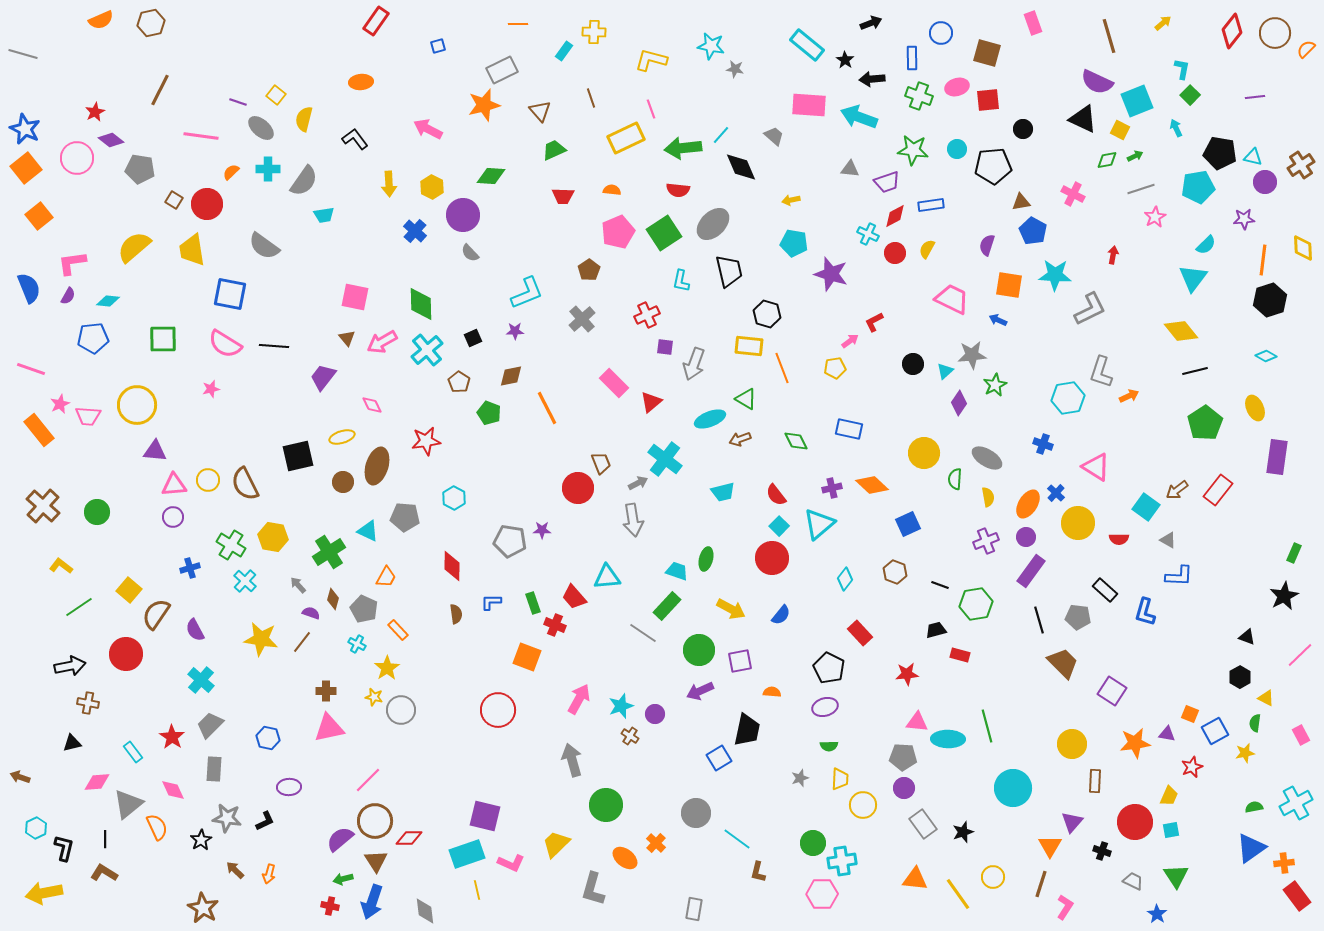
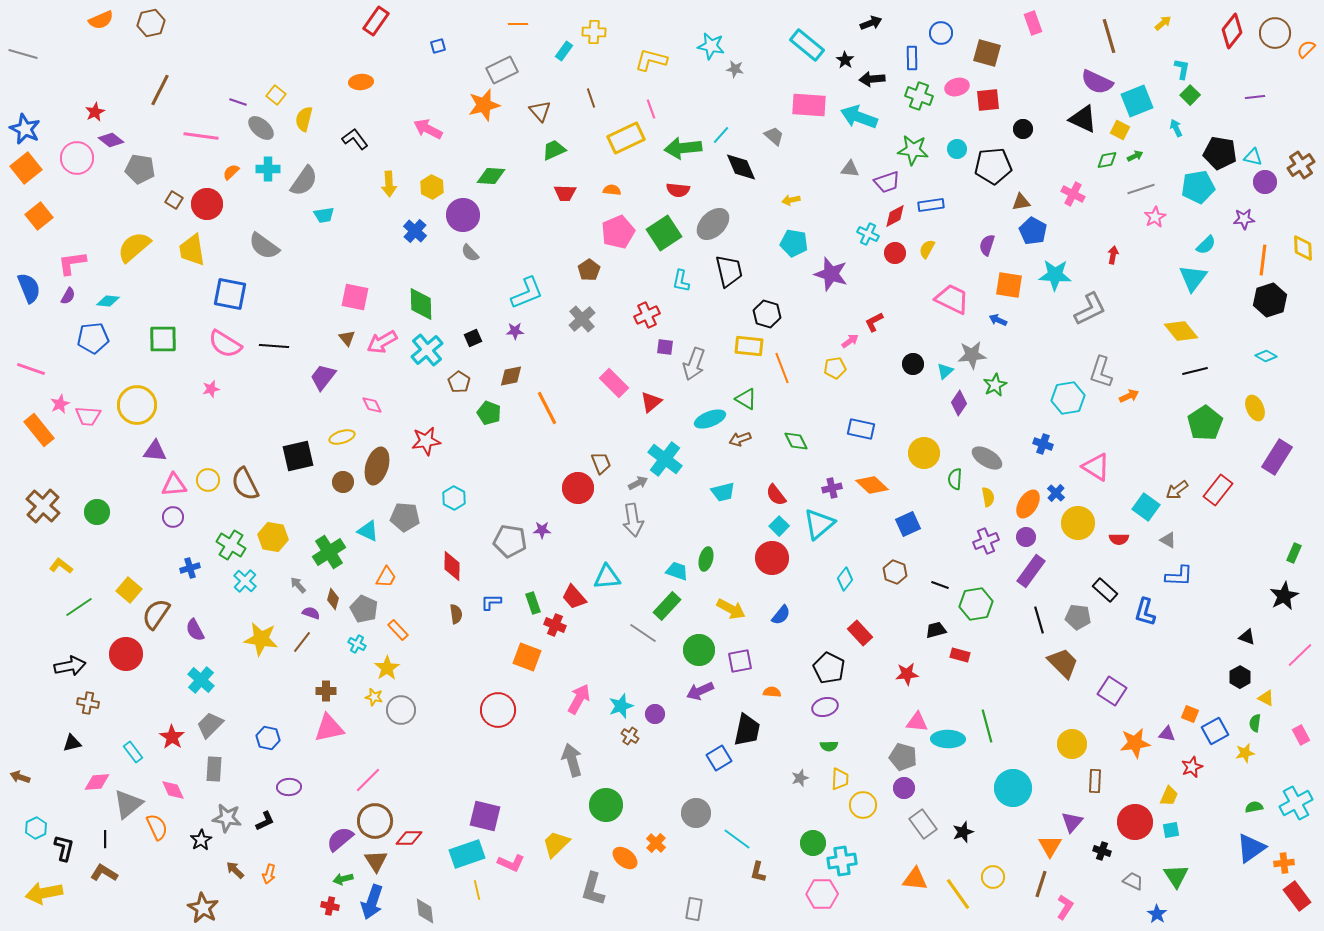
red trapezoid at (563, 196): moved 2 px right, 3 px up
blue rectangle at (849, 429): moved 12 px right
purple rectangle at (1277, 457): rotated 24 degrees clockwise
gray pentagon at (903, 757): rotated 12 degrees clockwise
